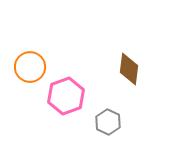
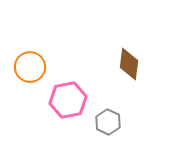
brown diamond: moved 5 px up
pink hexagon: moved 2 px right, 4 px down; rotated 9 degrees clockwise
